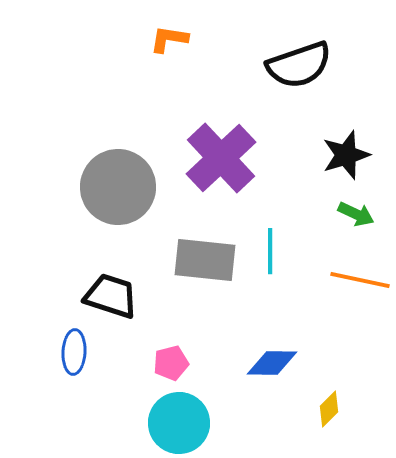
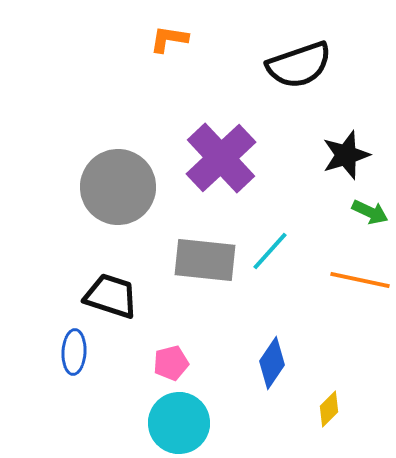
green arrow: moved 14 px right, 2 px up
cyan line: rotated 42 degrees clockwise
blue diamond: rotated 57 degrees counterclockwise
